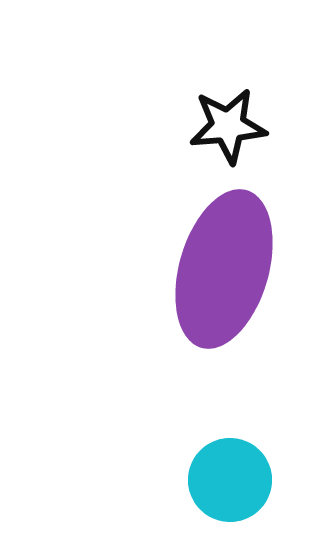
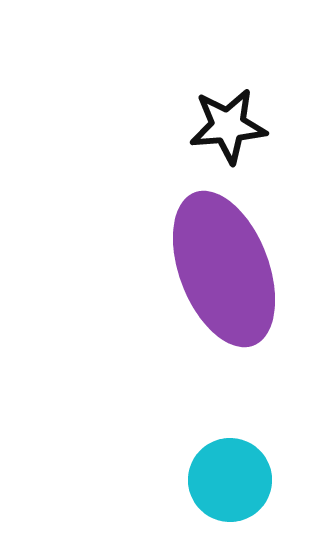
purple ellipse: rotated 37 degrees counterclockwise
